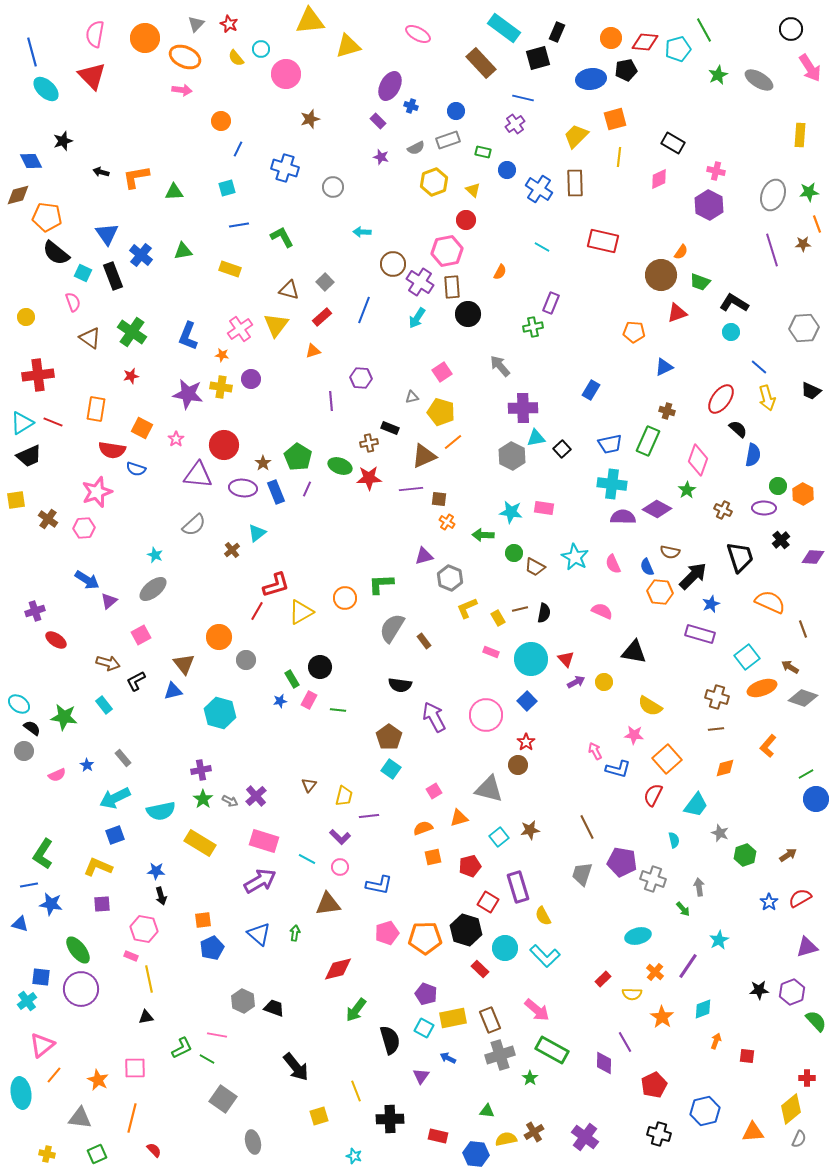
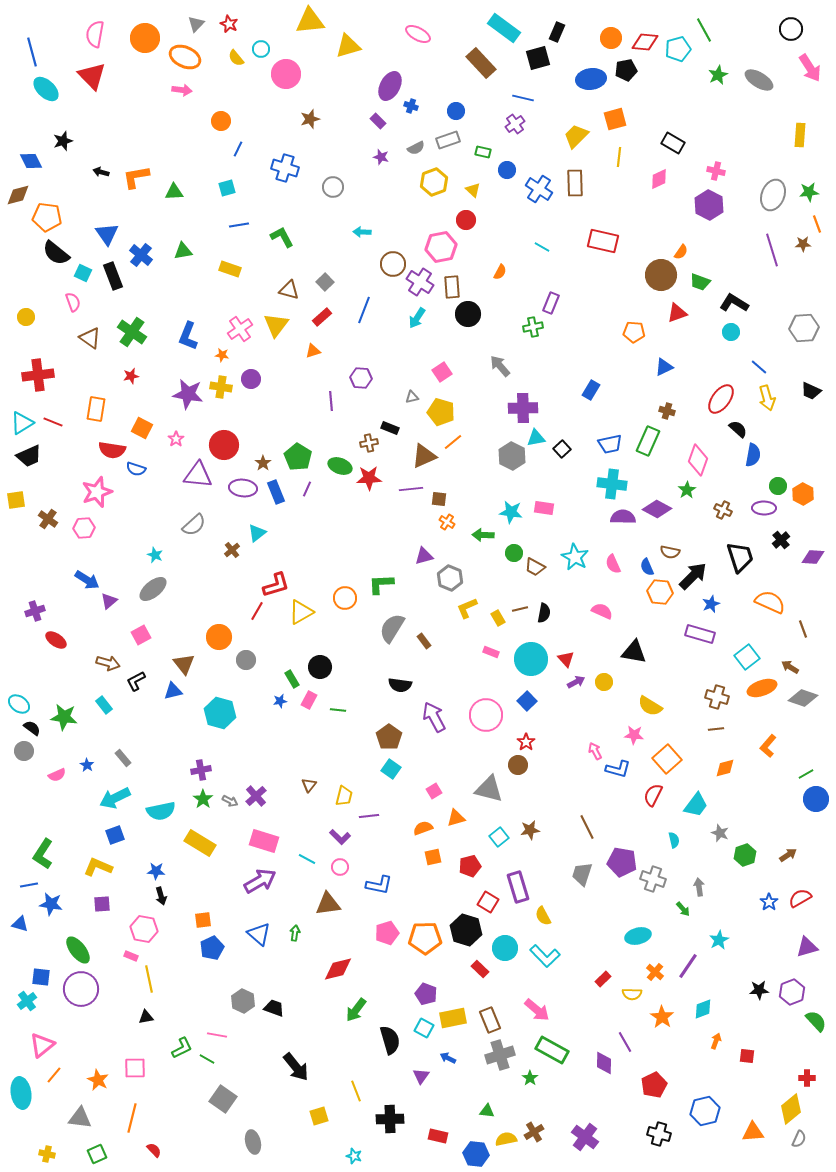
pink hexagon at (447, 251): moved 6 px left, 4 px up
orange triangle at (459, 818): moved 3 px left
